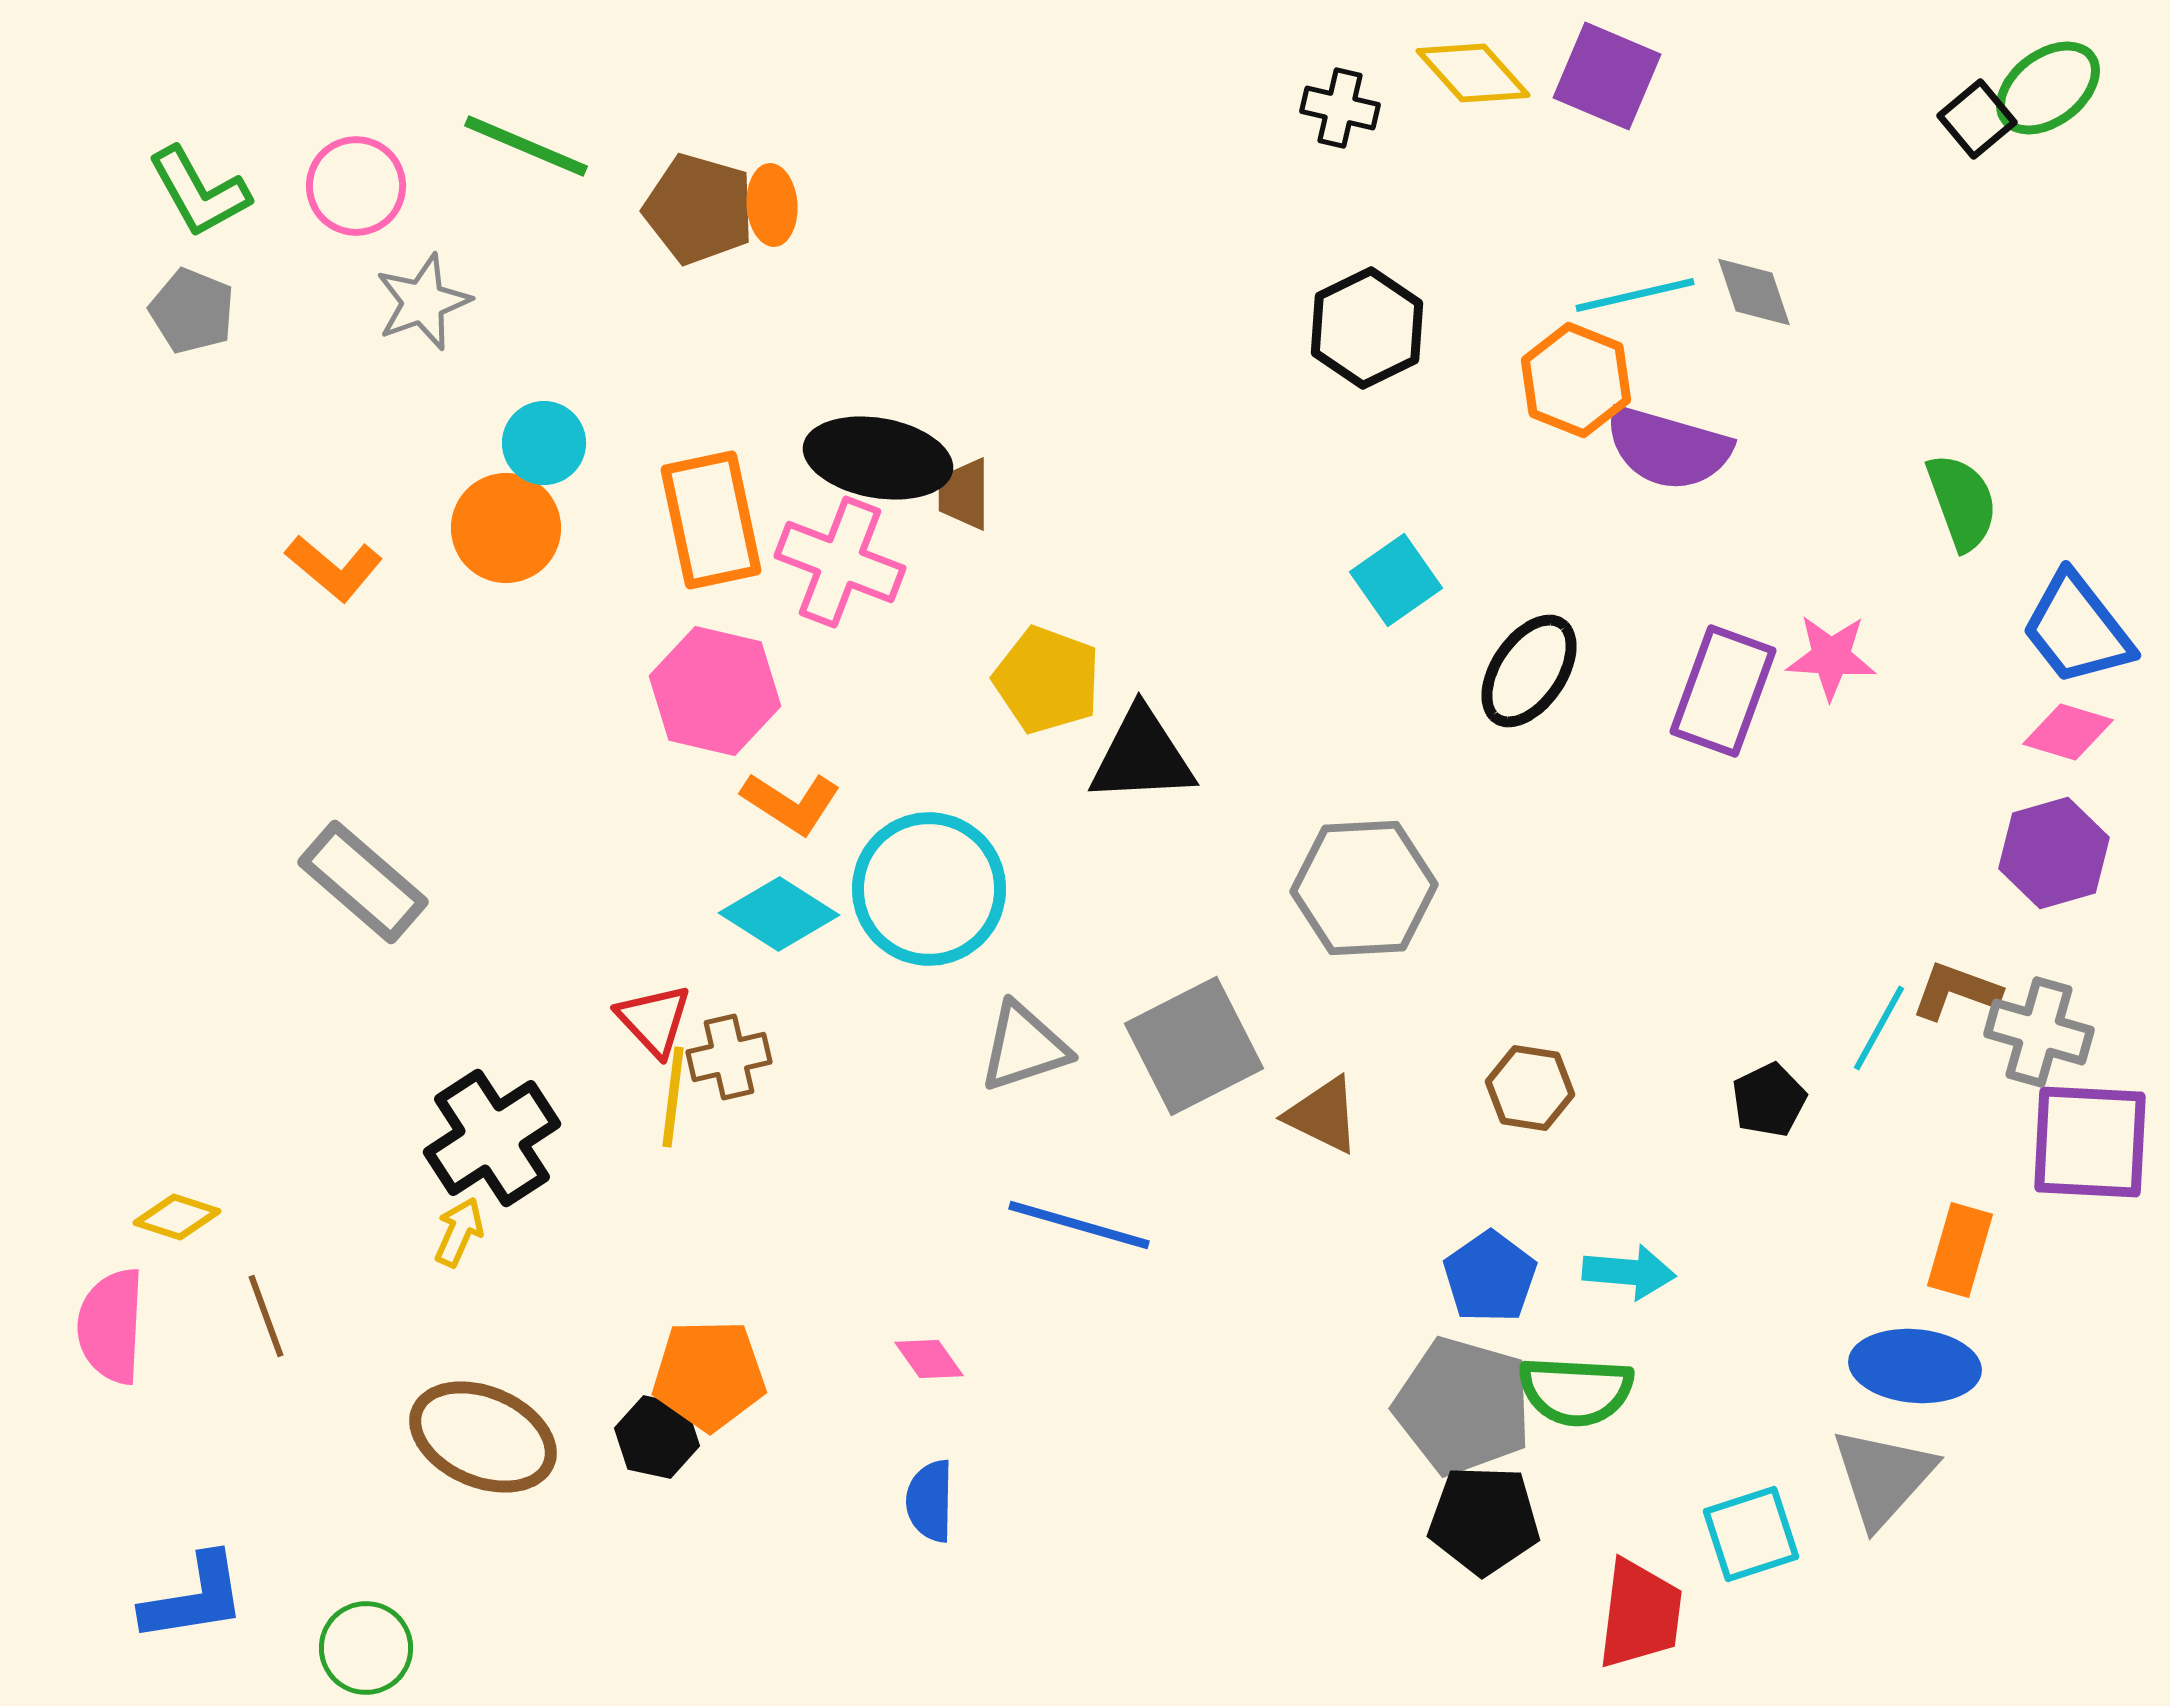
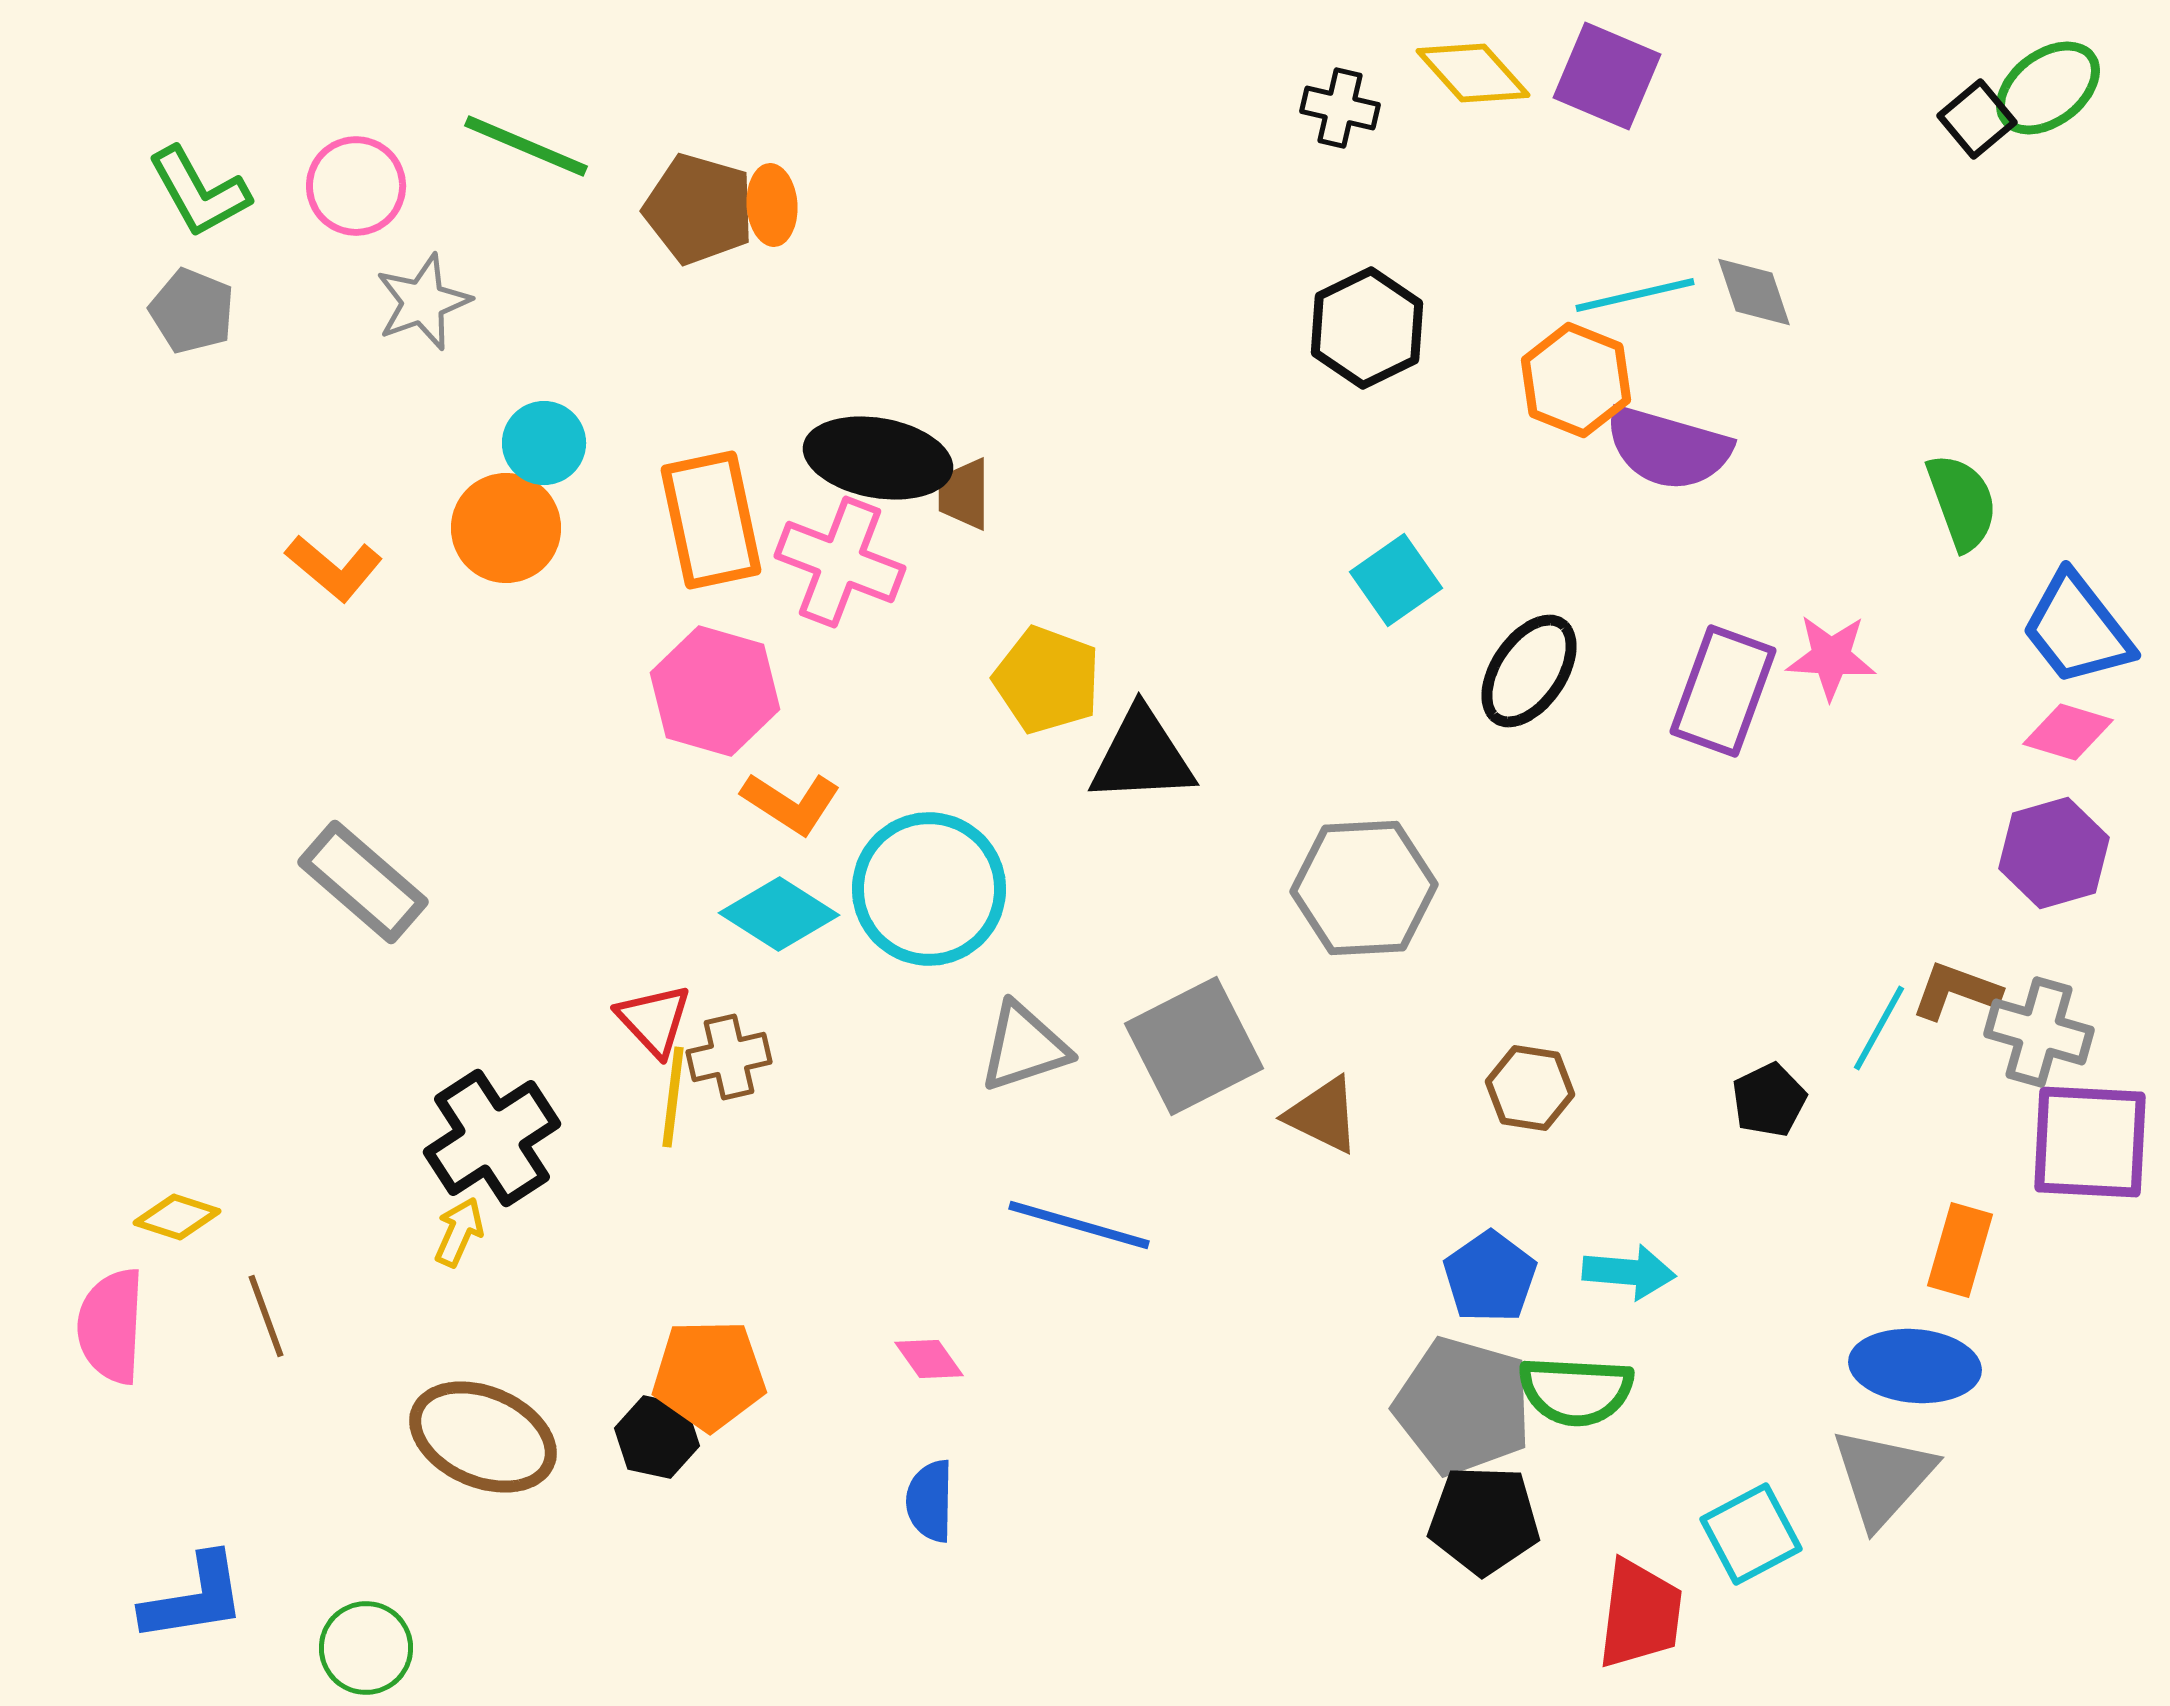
pink hexagon at (715, 691): rotated 3 degrees clockwise
cyan square at (1751, 1534): rotated 10 degrees counterclockwise
